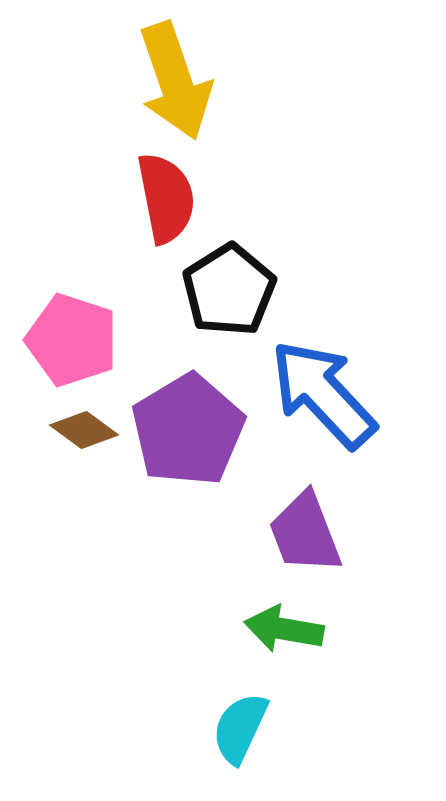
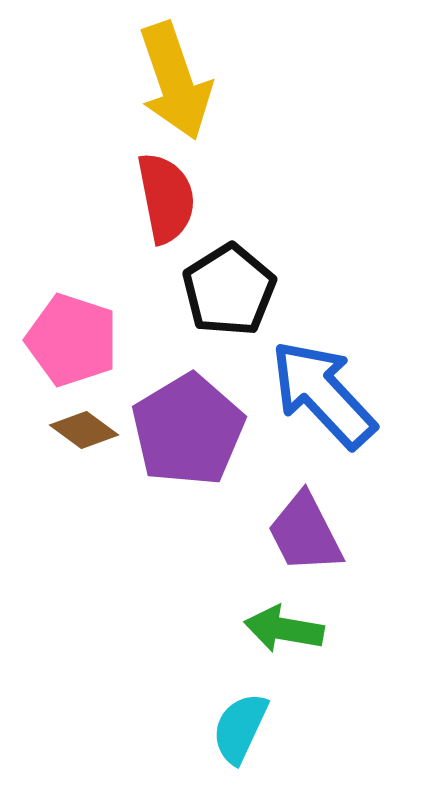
purple trapezoid: rotated 6 degrees counterclockwise
